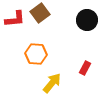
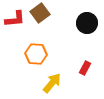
black circle: moved 3 px down
